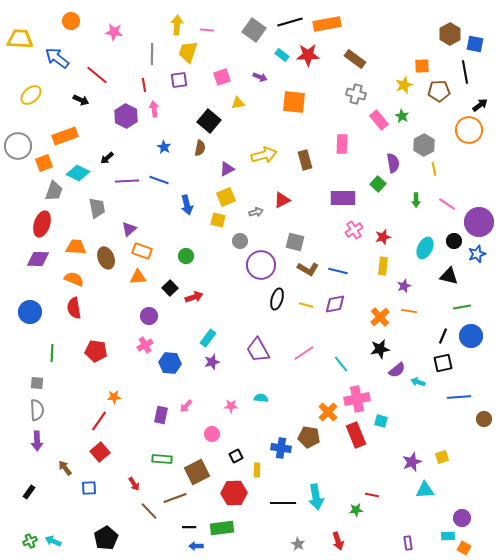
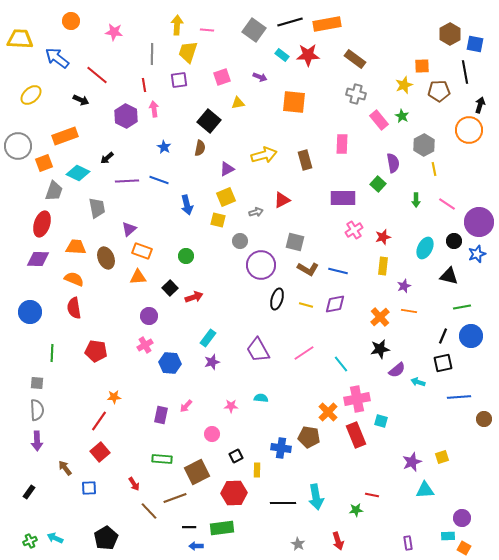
black arrow at (480, 105): rotated 35 degrees counterclockwise
cyan arrow at (53, 541): moved 2 px right, 3 px up
